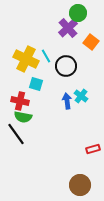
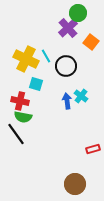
brown circle: moved 5 px left, 1 px up
